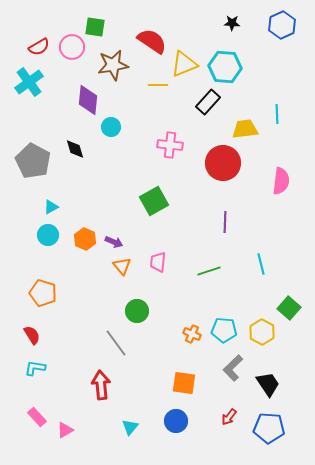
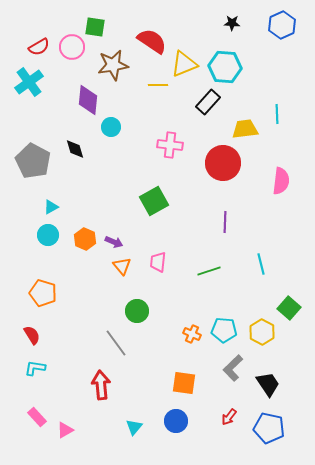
cyan triangle at (130, 427): moved 4 px right
blue pentagon at (269, 428): rotated 8 degrees clockwise
